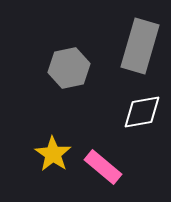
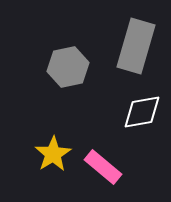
gray rectangle: moved 4 px left
gray hexagon: moved 1 px left, 1 px up
yellow star: rotated 6 degrees clockwise
